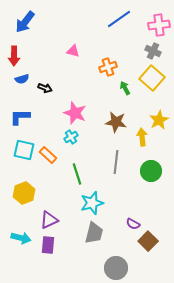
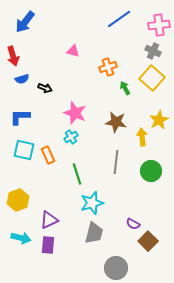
red arrow: moved 1 px left; rotated 18 degrees counterclockwise
orange rectangle: rotated 24 degrees clockwise
yellow hexagon: moved 6 px left, 7 px down
